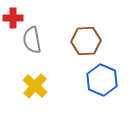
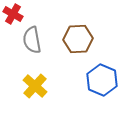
red cross: moved 4 px up; rotated 30 degrees clockwise
brown hexagon: moved 8 px left, 2 px up
